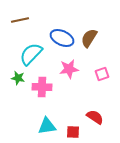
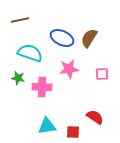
cyan semicircle: moved 1 px left, 1 px up; rotated 65 degrees clockwise
pink square: rotated 16 degrees clockwise
